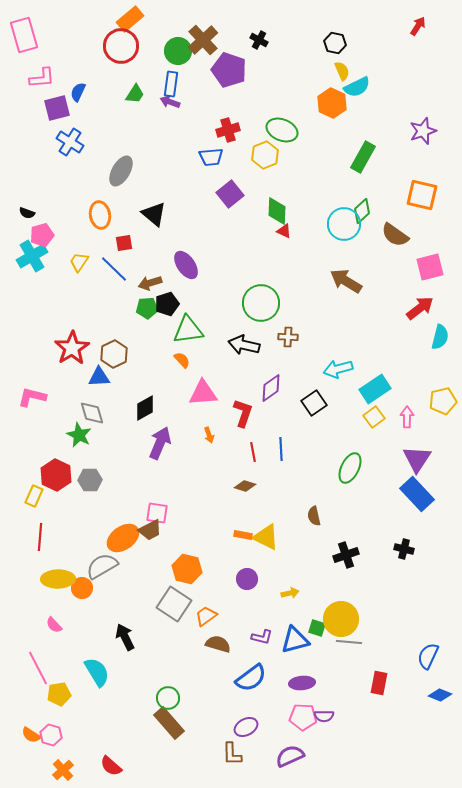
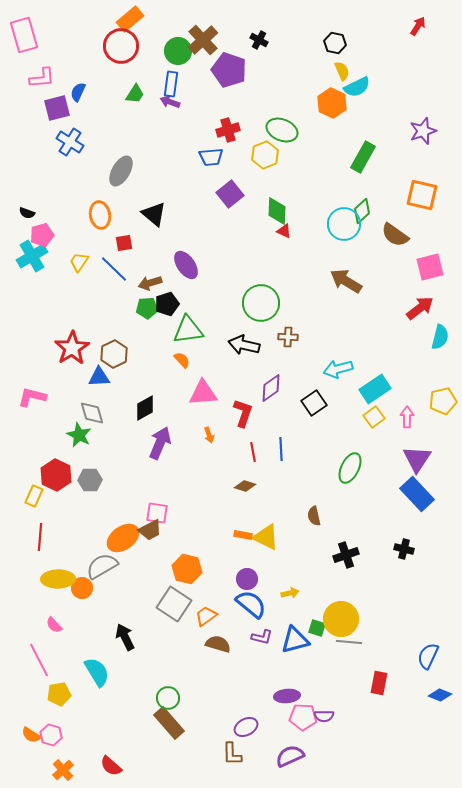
pink line at (38, 668): moved 1 px right, 8 px up
blue semicircle at (251, 678): moved 74 px up; rotated 104 degrees counterclockwise
purple ellipse at (302, 683): moved 15 px left, 13 px down
